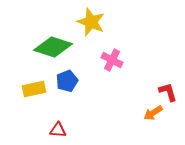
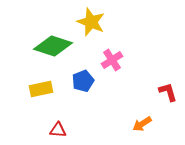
green diamond: moved 1 px up
pink cross: rotated 30 degrees clockwise
blue pentagon: moved 16 px right
yellow rectangle: moved 7 px right
orange arrow: moved 11 px left, 11 px down
